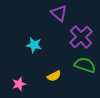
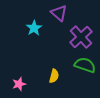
cyan star: moved 17 px up; rotated 28 degrees clockwise
yellow semicircle: rotated 48 degrees counterclockwise
